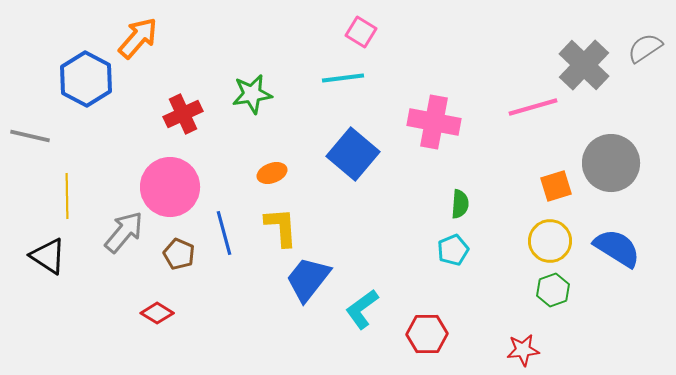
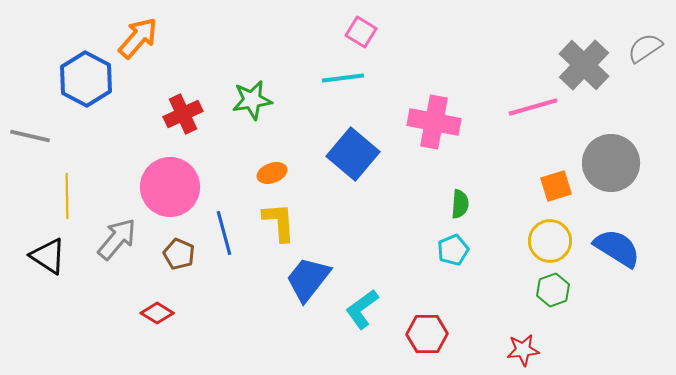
green star: moved 6 px down
yellow L-shape: moved 2 px left, 5 px up
gray arrow: moved 7 px left, 7 px down
